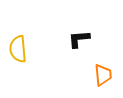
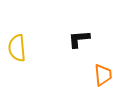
yellow semicircle: moved 1 px left, 1 px up
